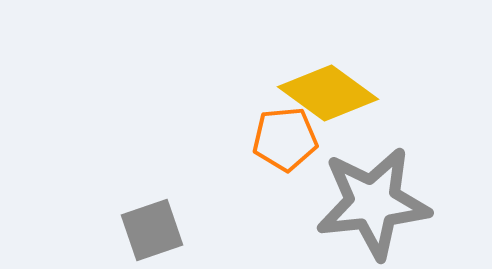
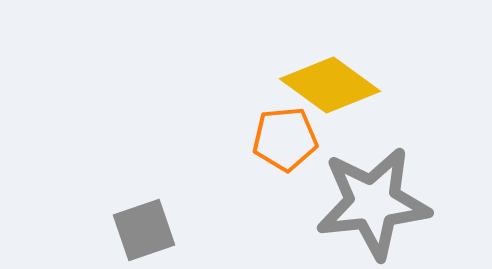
yellow diamond: moved 2 px right, 8 px up
gray square: moved 8 px left
